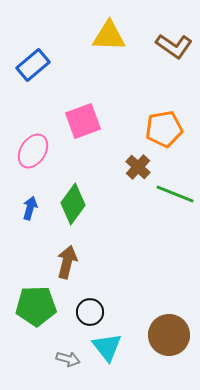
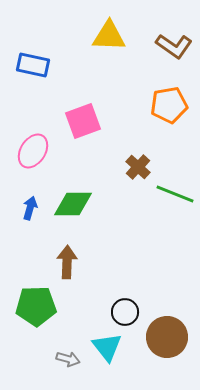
blue rectangle: rotated 52 degrees clockwise
orange pentagon: moved 5 px right, 24 px up
green diamond: rotated 54 degrees clockwise
brown arrow: rotated 12 degrees counterclockwise
black circle: moved 35 px right
brown circle: moved 2 px left, 2 px down
